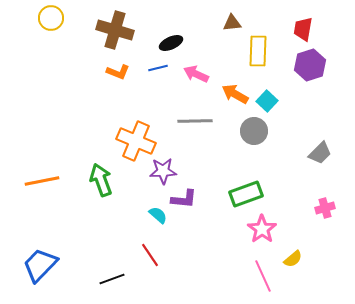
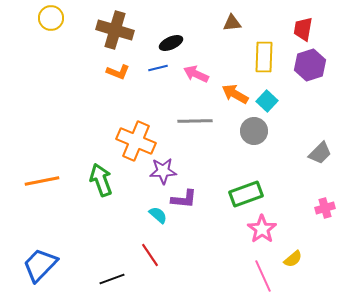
yellow rectangle: moved 6 px right, 6 px down
